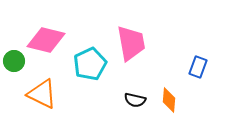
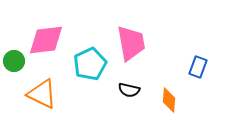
pink diamond: rotated 21 degrees counterclockwise
black semicircle: moved 6 px left, 10 px up
